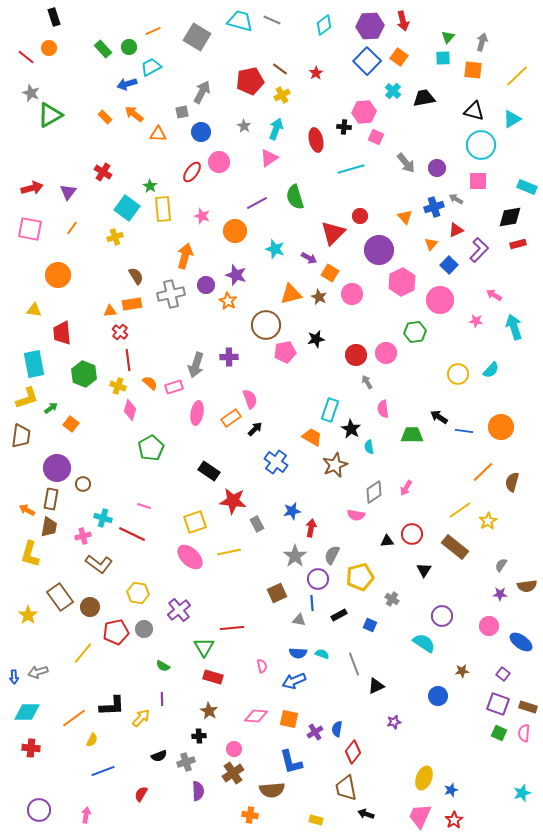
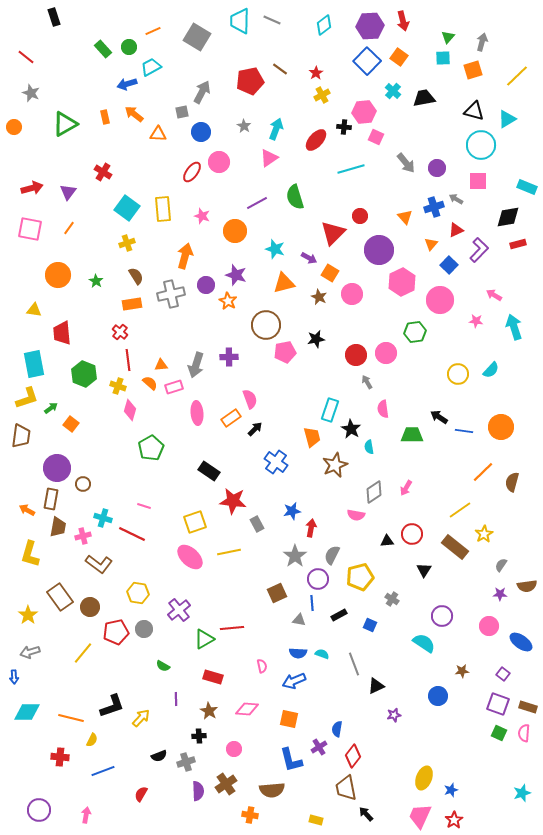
cyan trapezoid at (240, 21): rotated 104 degrees counterclockwise
orange circle at (49, 48): moved 35 px left, 79 px down
orange square at (473, 70): rotated 24 degrees counterclockwise
yellow cross at (282, 95): moved 40 px right
green triangle at (50, 115): moved 15 px right, 9 px down
orange rectangle at (105, 117): rotated 32 degrees clockwise
cyan triangle at (512, 119): moved 5 px left
red ellipse at (316, 140): rotated 55 degrees clockwise
green star at (150, 186): moved 54 px left, 95 px down
black diamond at (510, 217): moved 2 px left
orange line at (72, 228): moved 3 px left
yellow cross at (115, 237): moved 12 px right, 6 px down
orange triangle at (291, 294): moved 7 px left, 11 px up
orange triangle at (110, 311): moved 51 px right, 54 px down
pink ellipse at (197, 413): rotated 15 degrees counterclockwise
orange trapezoid at (312, 437): rotated 45 degrees clockwise
yellow star at (488, 521): moved 4 px left, 13 px down
brown trapezoid at (49, 527): moved 9 px right
green triangle at (204, 647): moved 8 px up; rotated 30 degrees clockwise
gray arrow at (38, 672): moved 8 px left, 20 px up
purple line at (162, 699): moved 14 px right
black L-shape at (112, 706): rotated 16 degrees counterclockwise
pink diamond at (256, 716): moved 9 px left, 7 px up
orange line at (74, 718): moved 3 px left; rotated 50 degrees clockwise
purple star at (394, 722): moved 7 px up
purple cross at (315, 732): moved 4 px right, 15 px down
red cross at (31, 748): moved 29 px right, 9 px down
red diamond at (353, 752): moved 4 px down
blue L-shape at (291, 762): moved 2 px up
brown cross at (233, 773): moved 7 px left, 11 px down
black arrow at (366, 814): rotated 28 degrees clockwise
